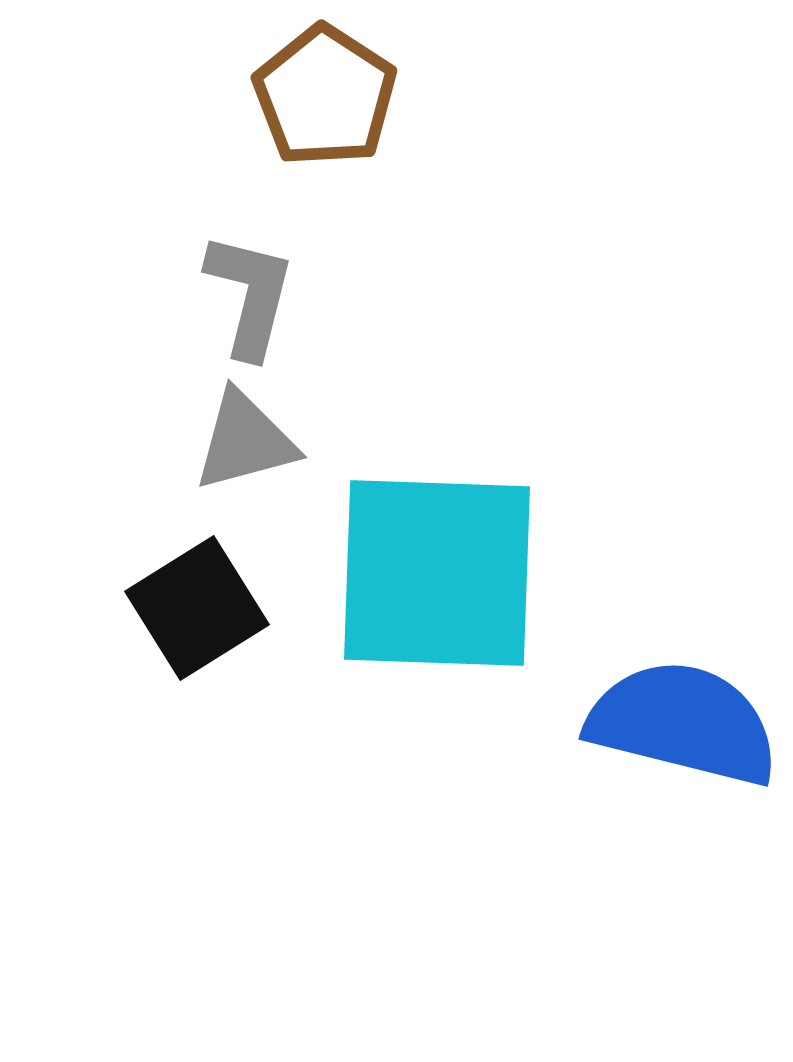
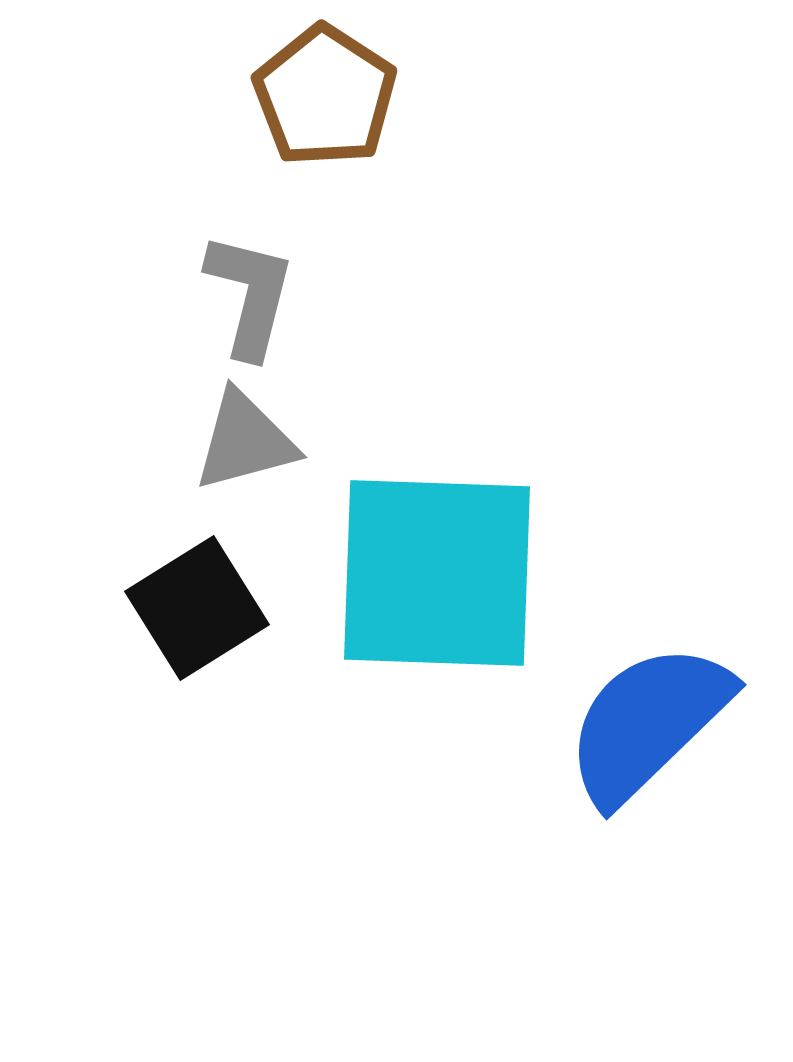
blue semicircle: moved 35 px left; rotated 58 degrees counterclockwise
